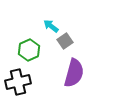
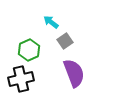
cyan arrow: moved 4 px up
purple semicircle: rotated 36 degrees counterclockwise
black cross: moved 3 px right, 3 px up
